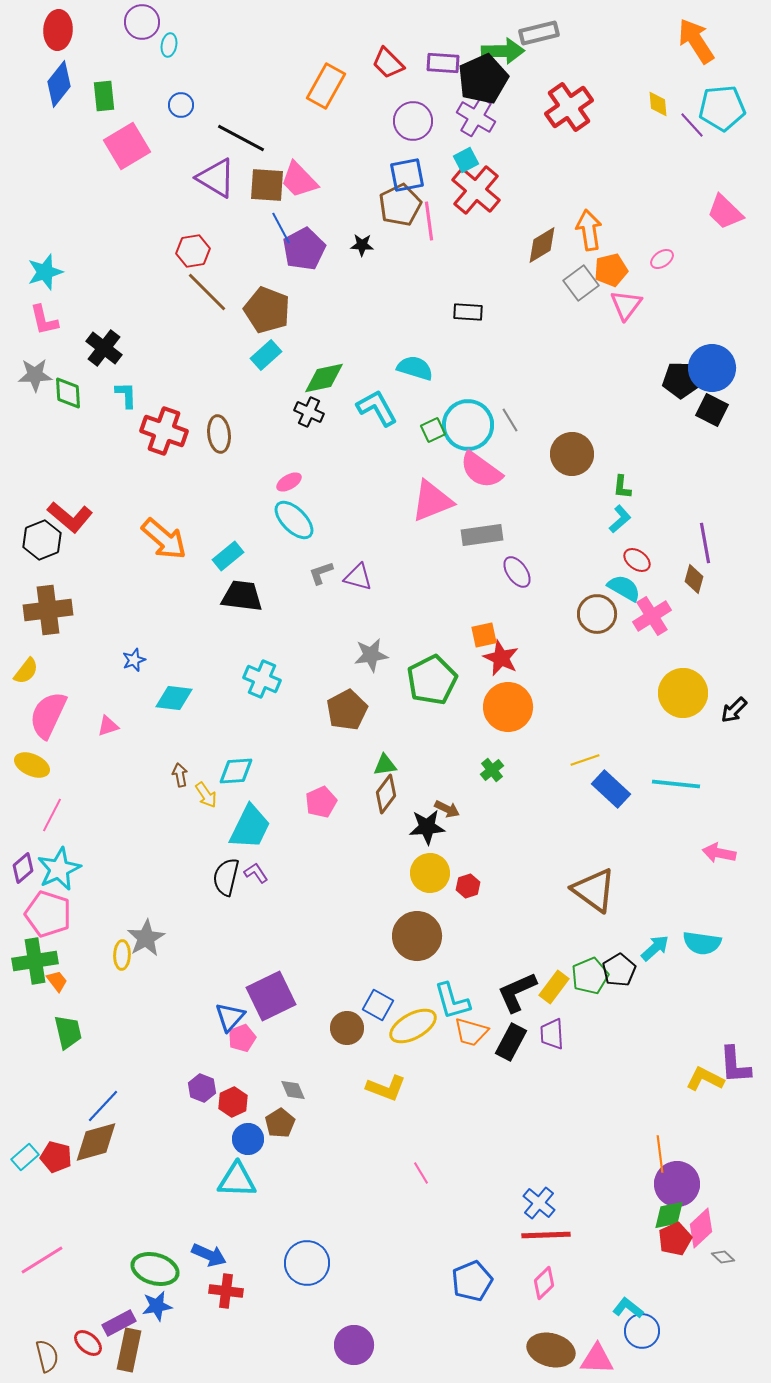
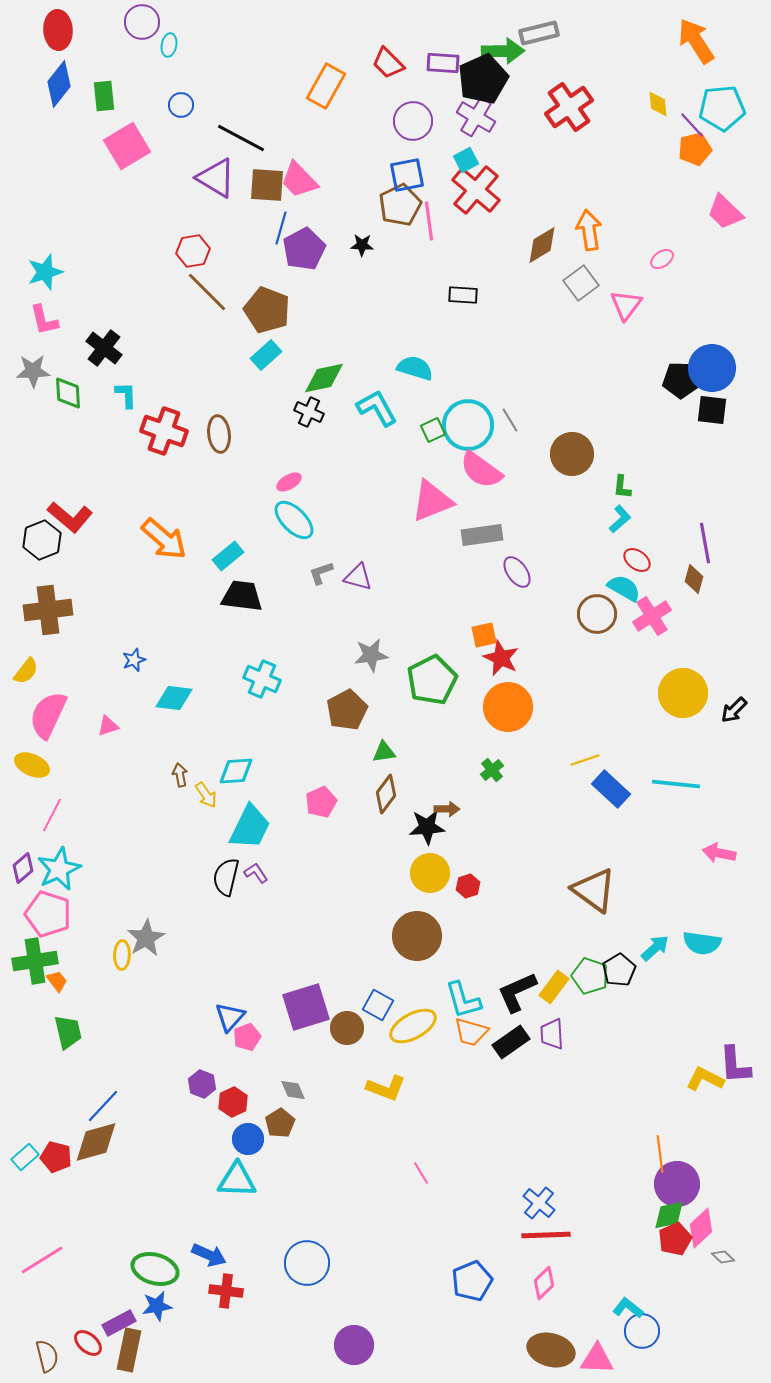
red ellipse at (58, 30): rotated 6 degrees counterclockwise
blue line at (281, 228): rotated 44 degrees clockwise
orange pentagon at (611, 270): moved 84 px right, 121 px up
black rectangle at (468, 312): moved 5 px left, 17 px up
gray star at (35, 375): moved 2 px left, 4 px up
black square at (712, 410): rotated 20 degrees counterclockwise
green triangle at (385, 765): moved 1 px left, 13 px up
brown arrow at (447, 809): rotated 25 degrees counterclockwise
green pentagon at (590, 976): rotated 30 degrees counterclockwise
purple square at (271, 996): moved 35 px right, 11 px down; rotated 9 degrees clockwise
cyan L-shape at (452, 1001): moved 11 px right, 1 px up
pink pentagon at (242, 1038): moved 5 px right, 1 px up
black rectangle at (511, 1042): rotated 27 degrees clockwise
purple hexagon at (202, 1088): moved 4 px up
